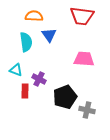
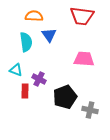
gray cross: moved 3 px right
